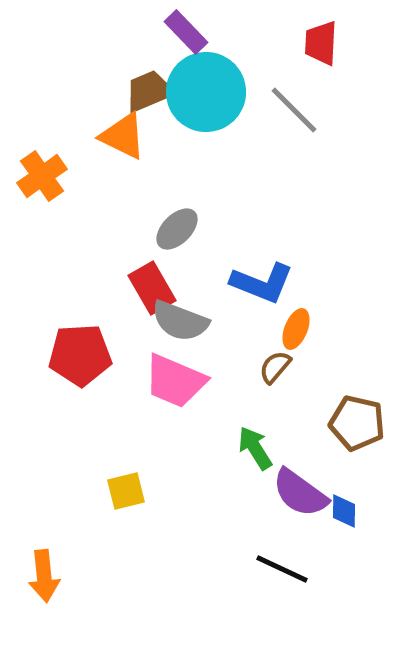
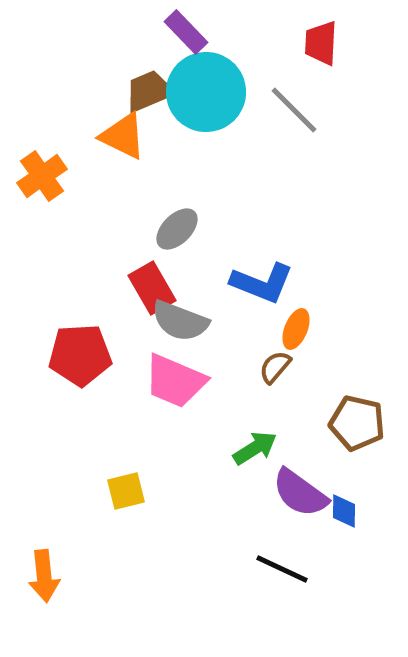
green arrow: rotated 90 degrees clockwise
